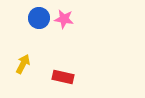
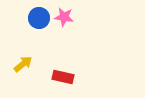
pink star: moved 2 px up
yellow arrow: rotated 24 degrees clockwise
